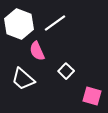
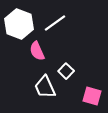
white trapezoid: moved 22 px right, 8 px down; rotated 25 degrees clockwise
